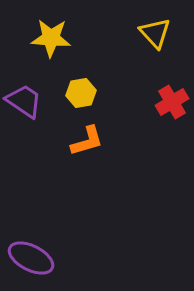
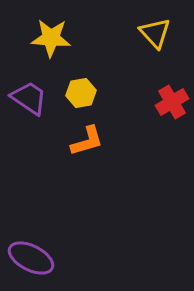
purple trapezoid: moved 5 px right, 3 px up
